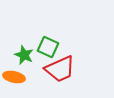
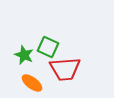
red trapezoid: moved 5 px right; rotated 20 degrees clockwise
orange ellipse: moved 18 px right, 6 px down; rotated 25 degrees clockwise
